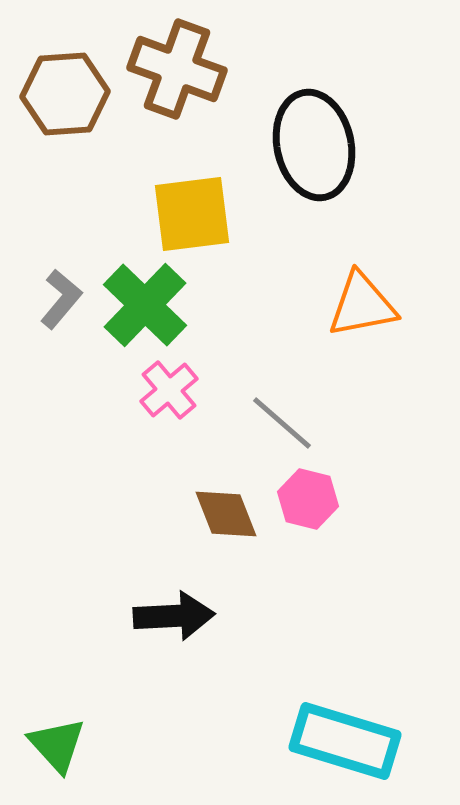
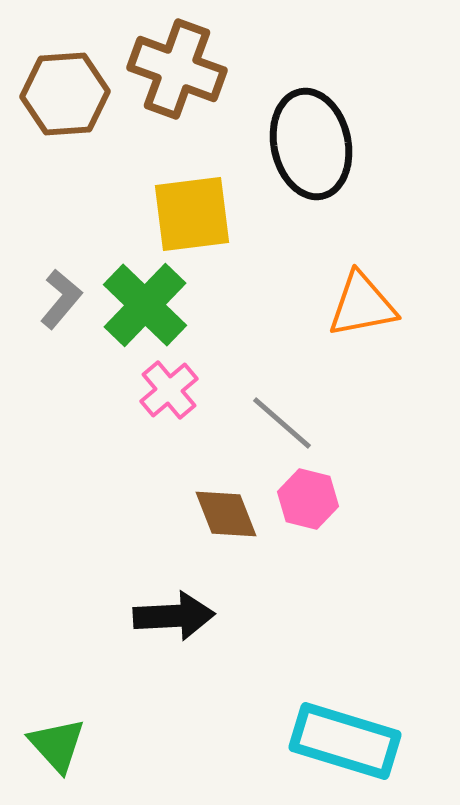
black ellipse: moved 3 px left, 1 px up
